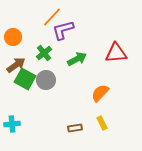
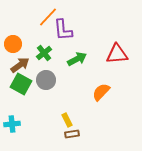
orange line: moved 4 px left
purple L-shape: rotated 80 degrees counterclockwise
orange circle: moved 7 px down
red triangle: moved 1 px right, 1 px down
brown arrow: moved 4 px right
green square: moved 4 px left, 5 px down
orange semicircle: moved 1 px right, 1 px up
yellow rectangle: moved 35 px left, 3 px up
brown rectangle: moved 3 px left, 6 px down
